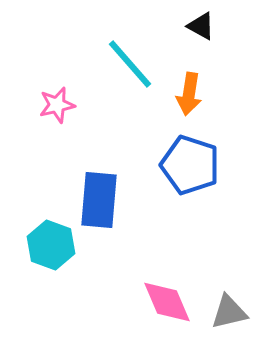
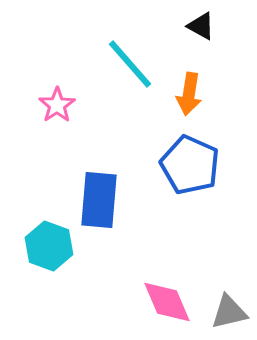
pink star: rotated 21 degrees counterclockwise
blue pentagon: rotated 6 degrees clockwise
cyan hexagon: moved 2 px left, 1 px down
